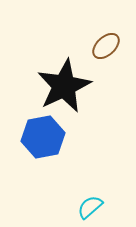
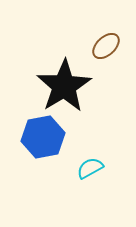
black star: rotated 6 degrees counterclockwise
cyan semicircle: moved 39 px up; rotated 12 degrees clockwise
